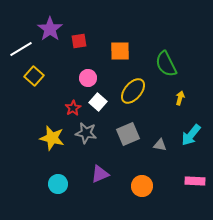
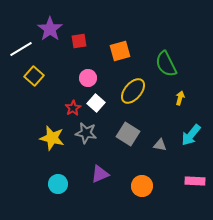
orange square: rotated 15 degrees counterclockwise
white square: moved 2 px left, 1 px down
gray square: rotated 35 degrees counterclockwise
